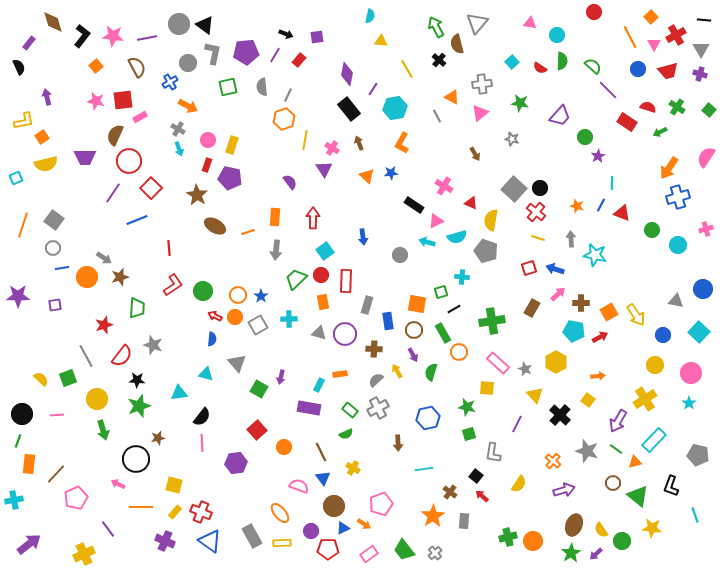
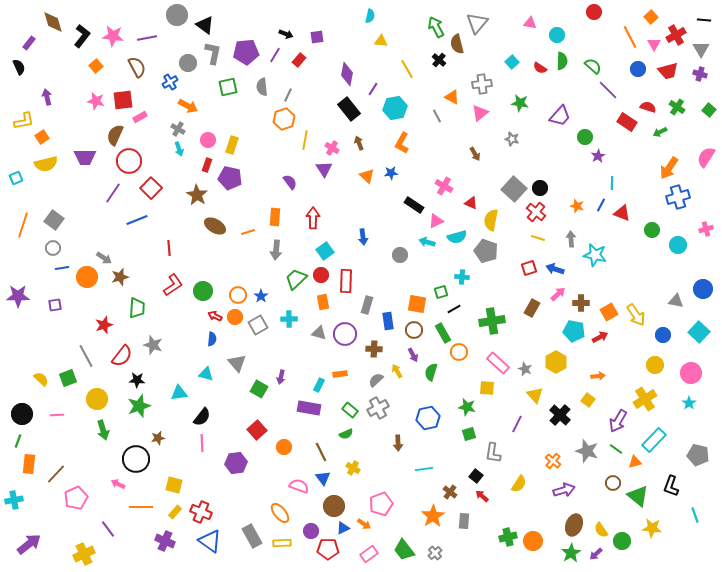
gray circle at (179, 24): moved 2 px left, 9 px up
